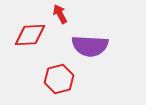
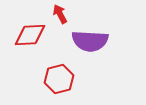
purple semicircle: moved 5 px up
